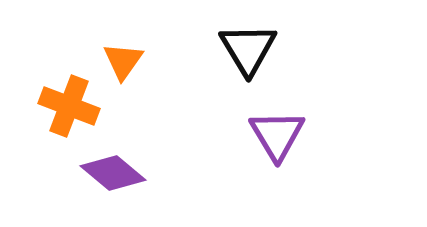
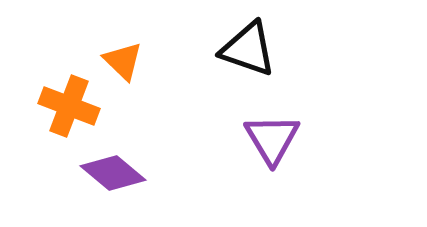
black triangle: rotated 40 degrees counterclockwise
orange triangle: rotated 21 degrees counterclockwise
purple triangle: moved 5 px left, 4 px down
